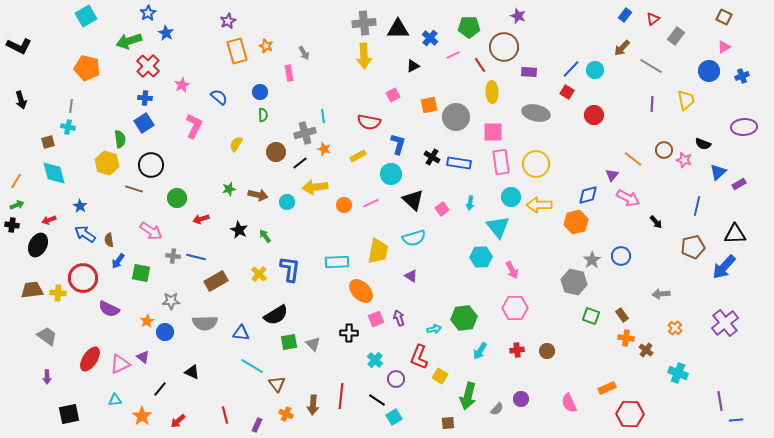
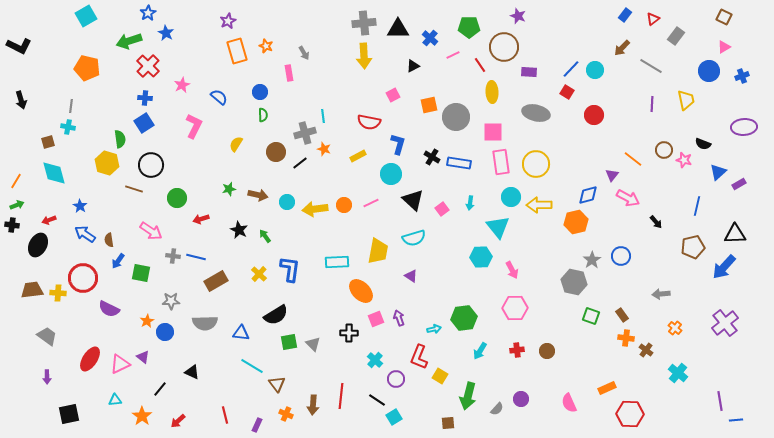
yellow arrow at (315, 187): moved 22 px down
cyan cross at (678, 373): rotated 18 degrees clockwise
